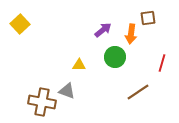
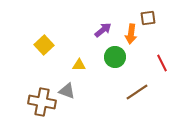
yellow square: moved 24 px right, 21 px down
red line: rotated 42 degrees counterclockwise
brown line: moved 1 px left
